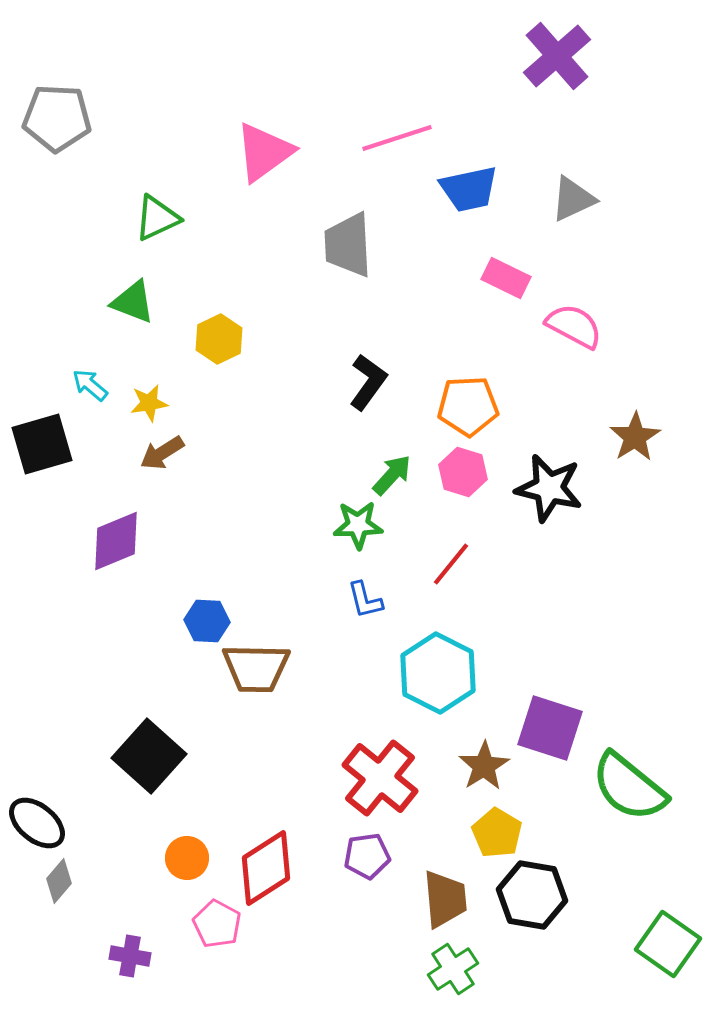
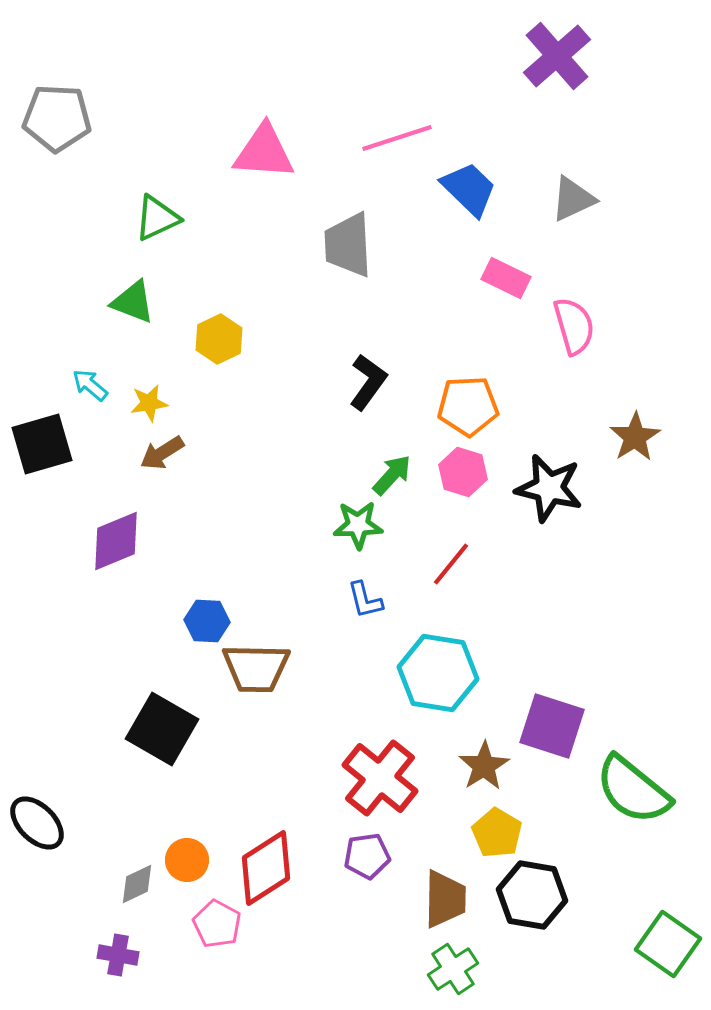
pink triangle at (264, 152): rotated 40 degrees clockwise
blue trapezoid at (469, 189): rotated 124 degrees counterclockwise
pink semicircle at (574, 326): rotated 46 degrees clockwise
cyan hexagon at (438, 673): rotated 18 degrees counterclockwise
purple square at (550, 728): moved 2 px right, 2 px up
black square at (149, 756): moved 13 px right, 27 px up; rotated 12 degrees counterclockwise
green semicircle at (629, 787): moved 4 px right, 3 px down
black ellipse at (37, 823): rotated 6 degrees clockwise
orange circle at (187, 858): moved 2 px down
gray diamond at (59, 881): moved 78 px right, 3 px down; rotated 24 degrees clockwise
brown trapezoid at (445, 899): rotated 6 degrees clockwise
purple cross at (130, 956): moved 12 px left, 1 px up
